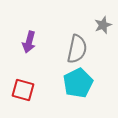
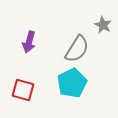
gray star: rotated 24 degrees counterclockwise
gray semicircle: rotated 20 degrees clockwise
cyan pentagon: moved 6 px left
